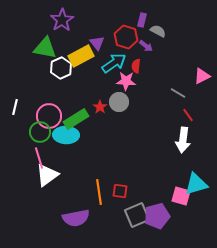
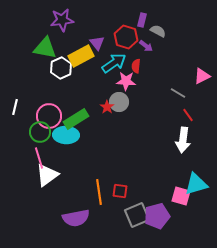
purple star: rotated 25 degrees clockwise
red star: moved 7 px right
